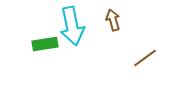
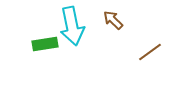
brown arrow: rotated 30 degrees counterclockwise
brown line: moved 5 px right, 6 px up
